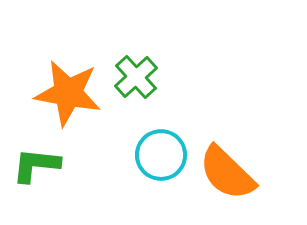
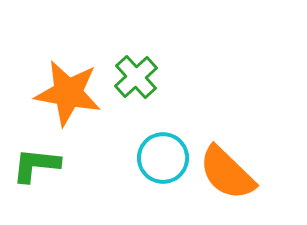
cyan circle: moved 2 px right, 3 px down
